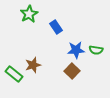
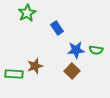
green star: moved 2 px left, 1 px up
blue rectangle: moved 1 px right, 1 px down
brown star: moved 2 px right, 1 px down
green rectangle: rotated 36 degrees counterclockwise
